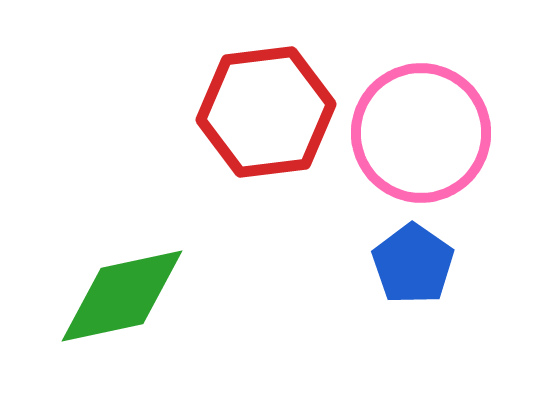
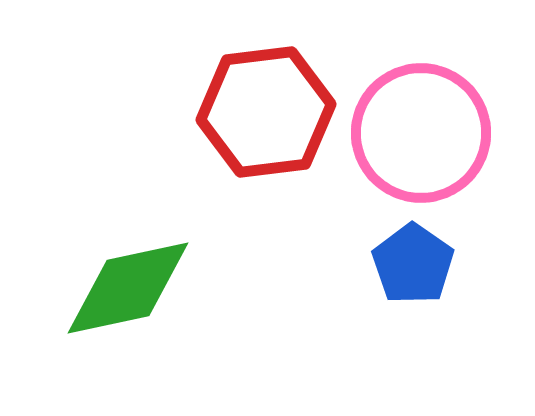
green diamond: moved 6 px right, 8 px up
